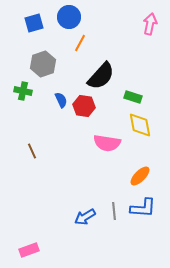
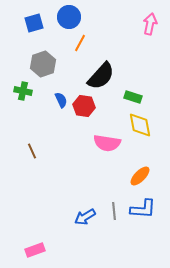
blue L-shape: moved 1 px down
pink rectangle: moved 6 px right
